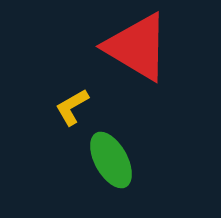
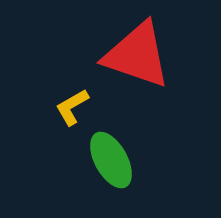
red triangle: moved 8 px down; rotated 12 degrees counterclockwise
